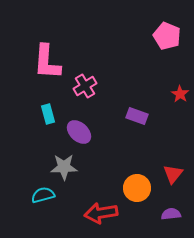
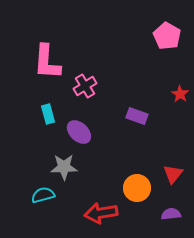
pink pentagon: rotated 8 degrees clockwise
